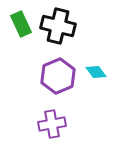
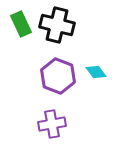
black cross: moved 1 px left, 1 px up
purple hexagon: rotated 16 degrees counterclockwise
